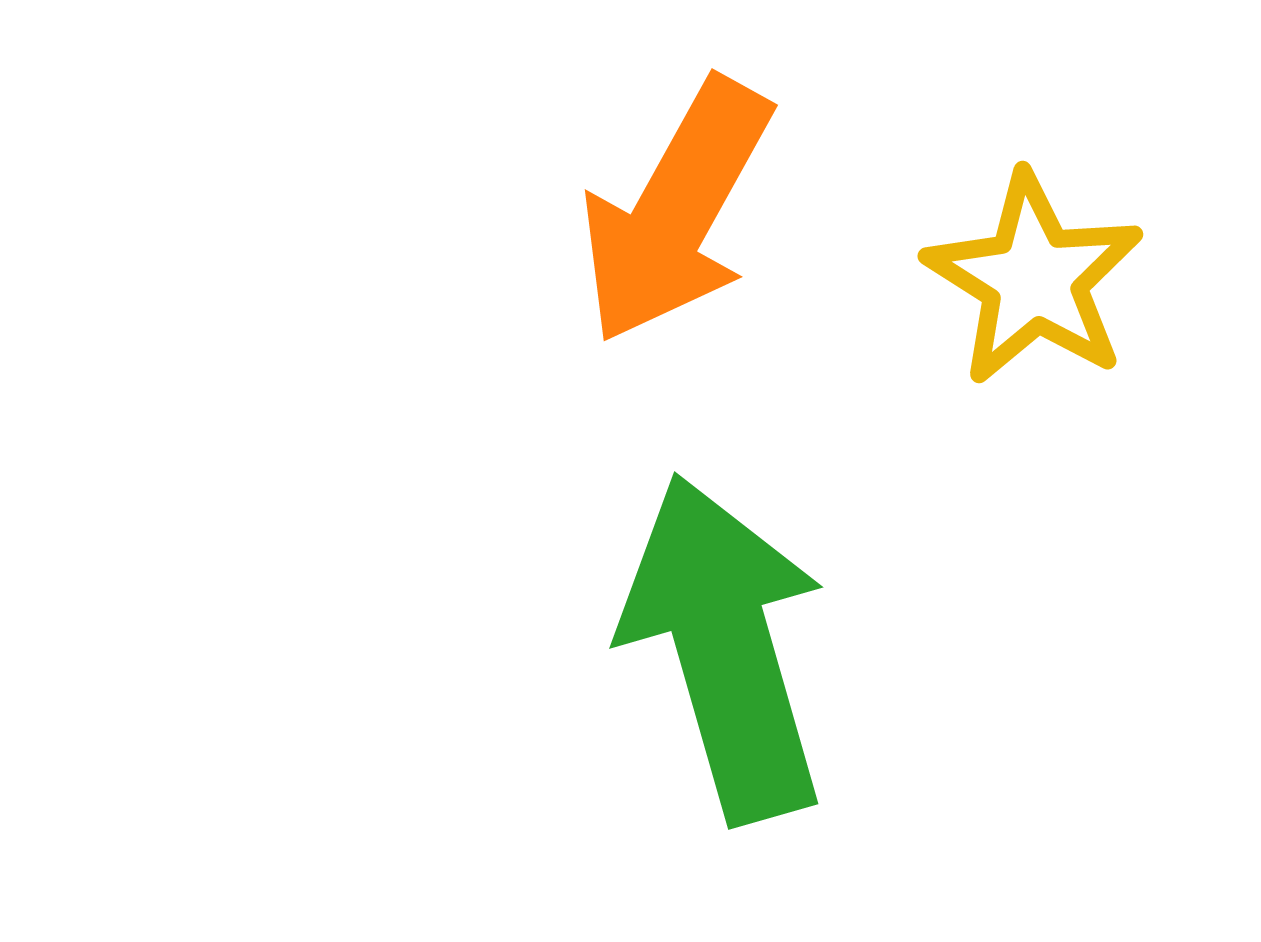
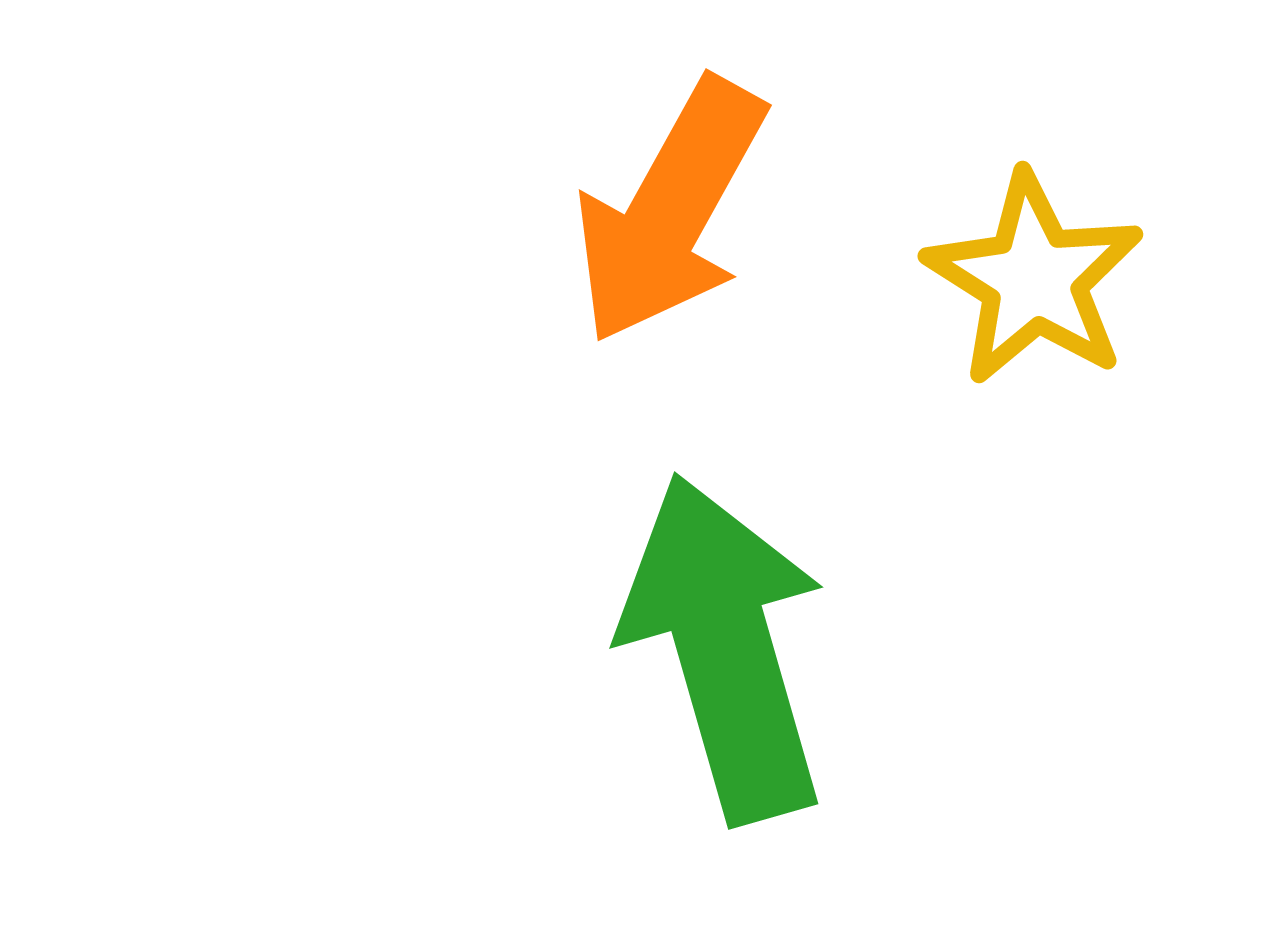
orange arrow: moved 6 px left
